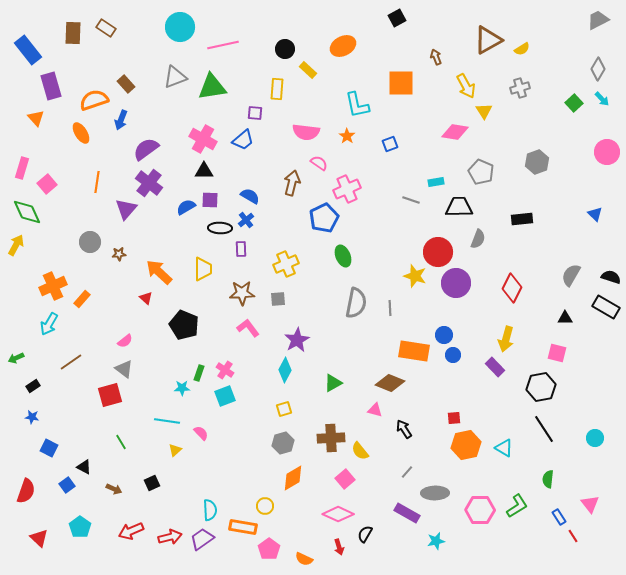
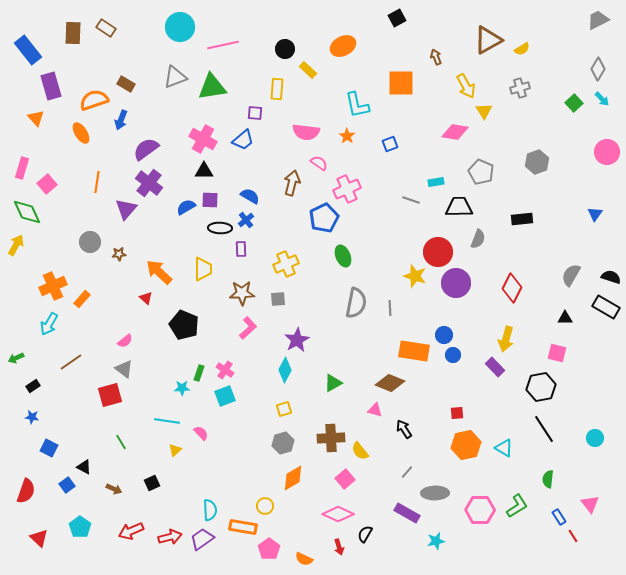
brown rectangle at (126, 84): rotated 18 degrees counterclockwise
blue triangle at (595, 214): rotated 21 degrees clockwise
pink L-shape at (248, 328): rotated 85 degrees clockwise
red square at (454, 418): moved 3 px right, 5 px up
